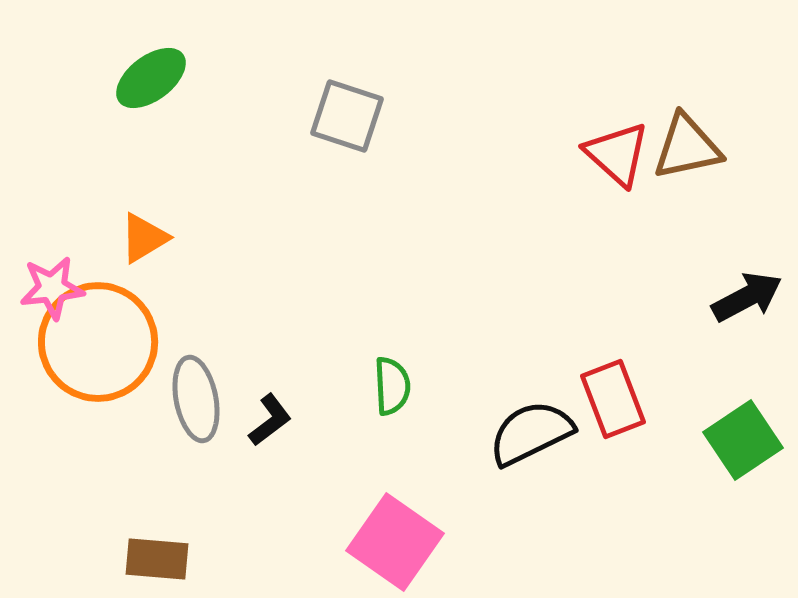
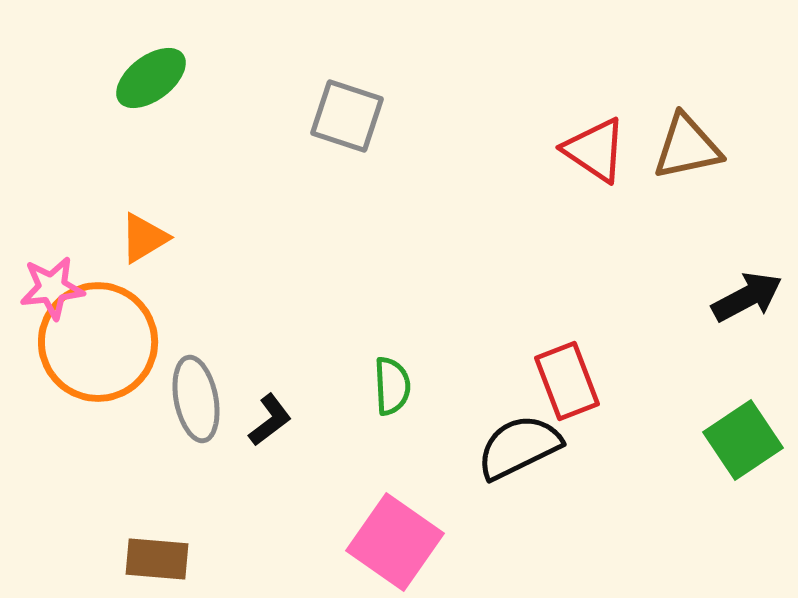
red triangle: moved 22 px left, 4 px up; rotated 8 degrees counterclockwise
red rectangle: moved 46 px left, 18 px up
black semicircle: moved 12 px left, 14 px down
